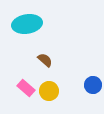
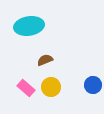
cyan ellipse: moved 2 px right, 2 px down
brown semicircle: rotated 63 degrees counterclockwise
yellow circle: moved 2 px right, 4 px up
